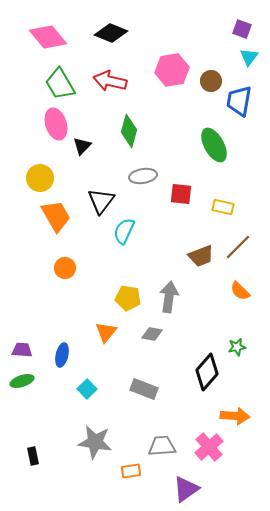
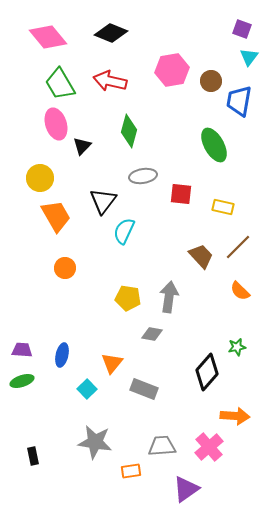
black triangle at (101, 201): moved 2 px right
brown trapezoid at (201, 256): rotated 112 degrees counterclockwise
orange triangle at (106, 332): moved 6 px right, 31 px down
